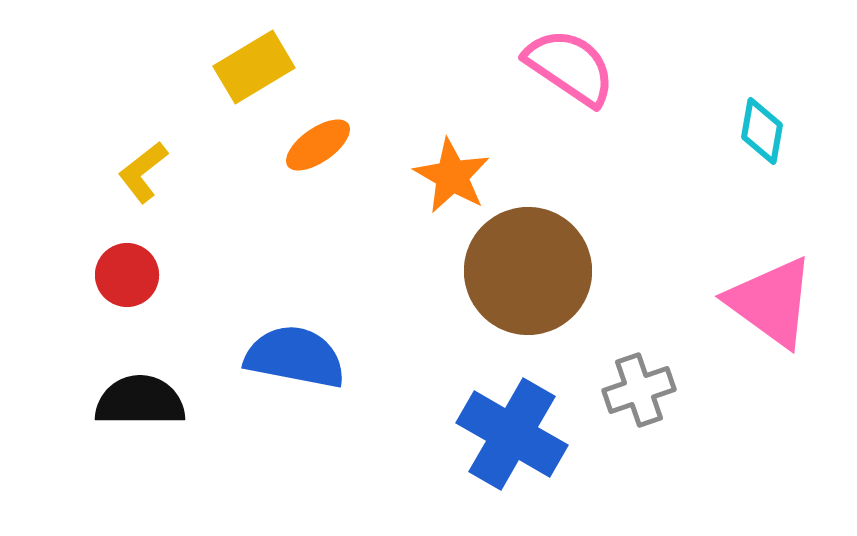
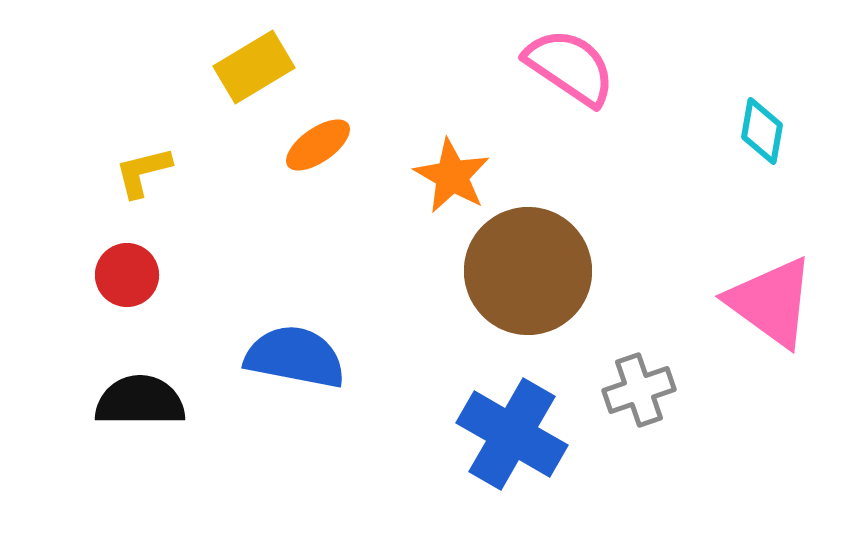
yellow L-shape: rotated 24 degrees clockwise
